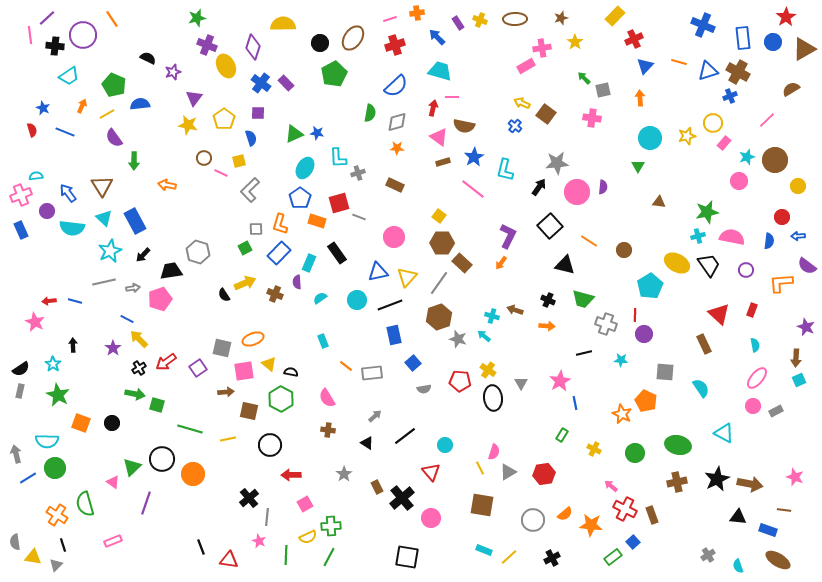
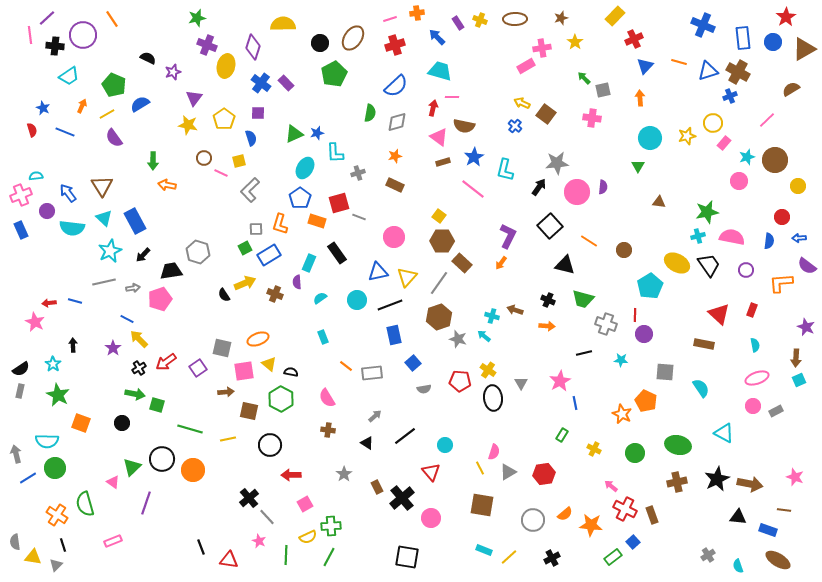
yellow ellipse at (226, 66): rotated 40 degrees clockwise
blue semicircle at (140, 104): rotated 24 degrees counterclockwise
blue star at (317, 133): rotated 24 degrees counterclockwise
orange star at (397, 148): moved 2 px left, 8 px down; rotated 16 degrees counterclockwise
cyan L-shape at (338, 158): moved 3 px left, 5 px up
green arrow at (134, 161): moved 19 px right
blue arrow at (798, 236): moved 1 px right, 2 px down
brown hexagon at (442, 243): moved 2 px up
blue rectangle at (279, 253): moved 10 px left, 2 px down; rotated 15 degrees clockwise
red arrow at (49, 301): moved 2 px down
orange ellipse at (253, 339): moved 5 px right
cyan rectangle at (323, 341): moved 4 px up
brown rectangle at (704, 344): rotated 54 degrees counterclockwise
pink ellipse at (757, 378): rotated 30 degrees clockwise
black circle at (112, 423): moved 10 px right
orange circle at (193, 474): moved 4 px up
gray line at (267, 517): rotated 48 degrees counterclockwise
